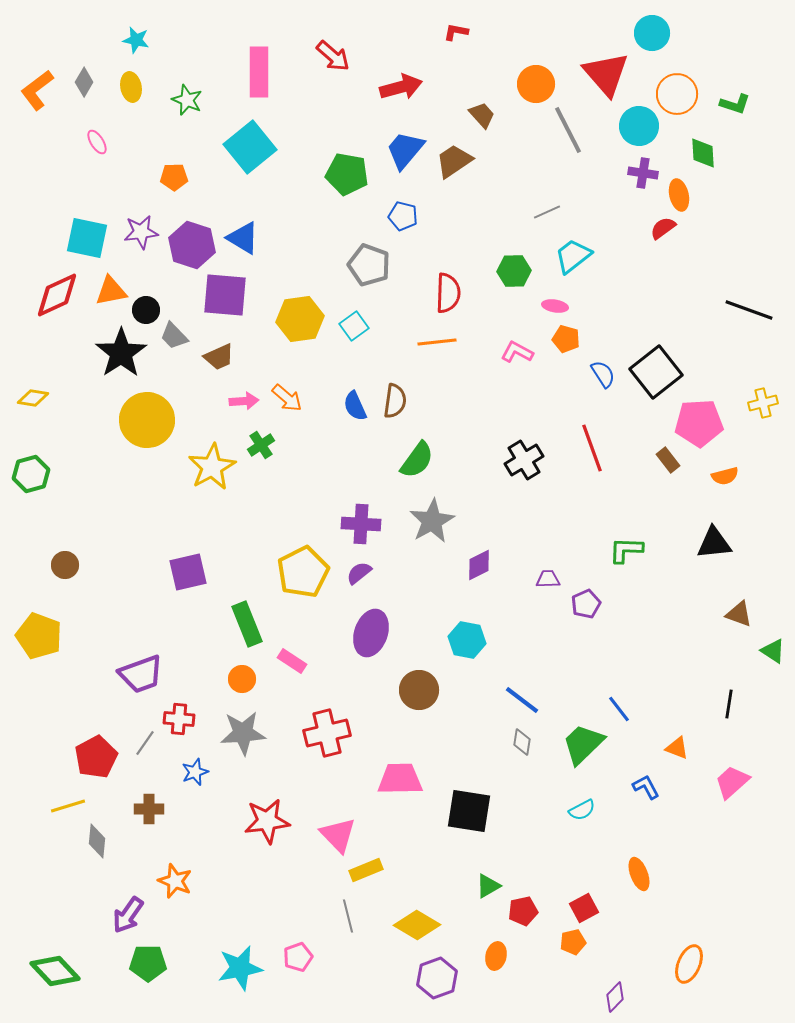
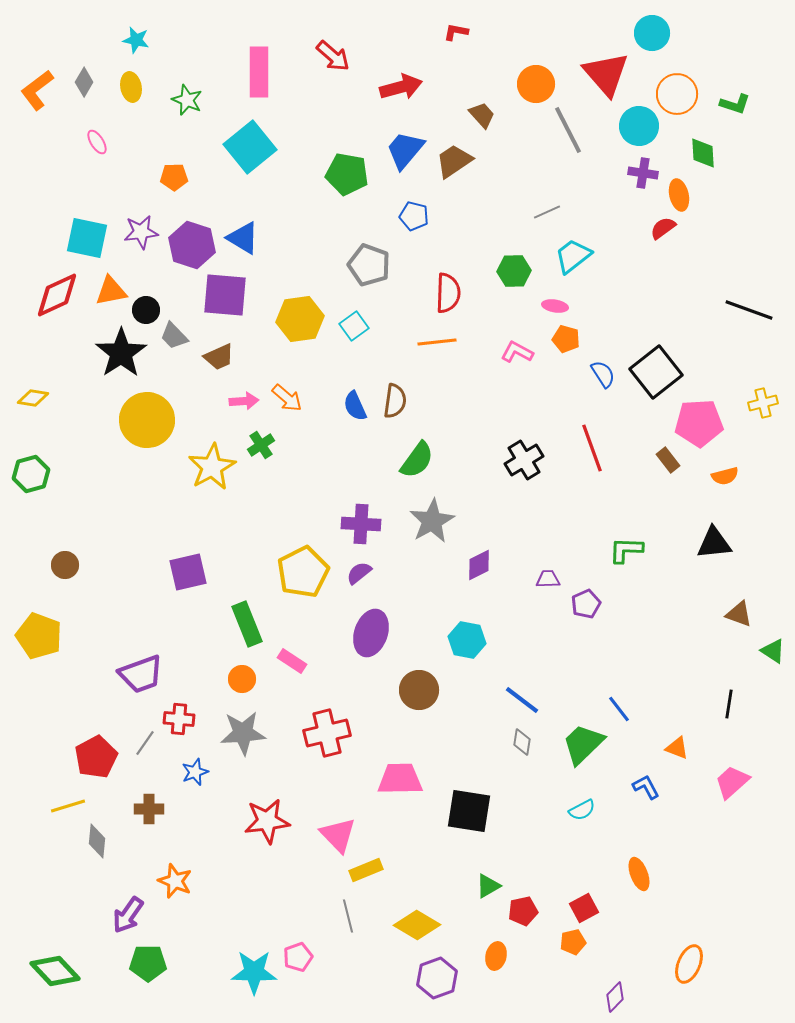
blue pentagon at (403, 216): moved 11 px right
cyan star at (240, 968): moved 14 px right, 4 px down; rotated 12 degrees clockwise
